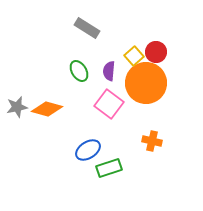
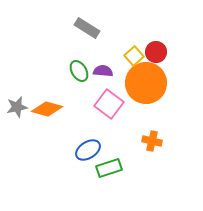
purple semicircle: moved 6 px left; rotated 90 degrees clockwise
